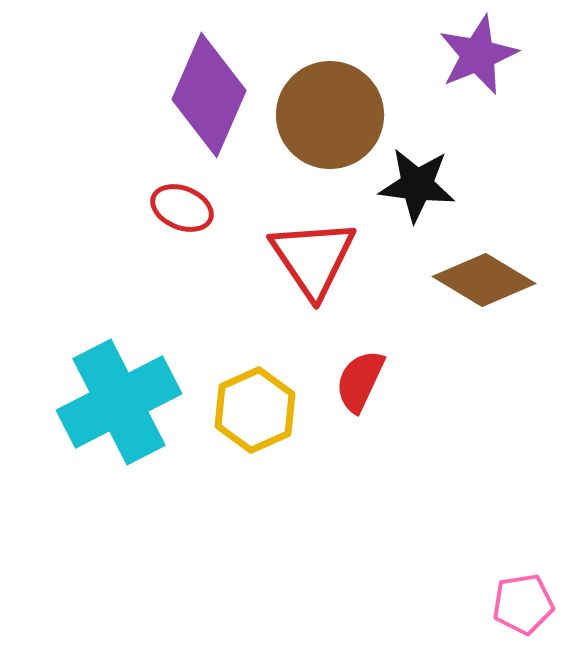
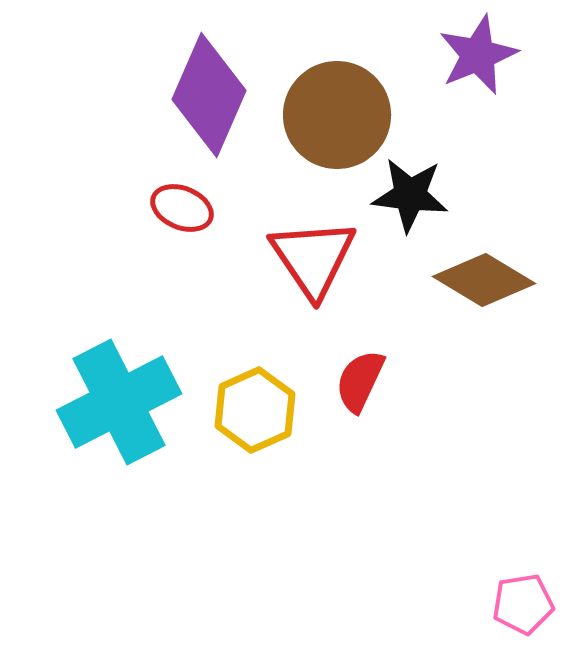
brown circle: moved 7 px right
black star: moved 7 px left, 10 px down
